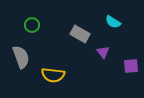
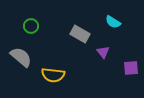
green circle: moved 1 px left, 1 px down
gray semicircle: rotated 30 degrees counterclockwise
purple square: moved 2 px down
